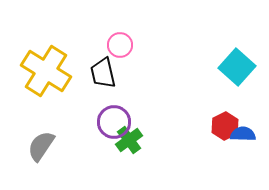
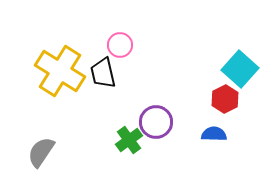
cyan square: moved 3 px right, 2 px down
yellow cross: moved 14 px right
purple circle: moved 42 px right
red hexagon: moved 27 px up
blue semicircle: moved 29 px left
gray semicircle: moved 6 px down
